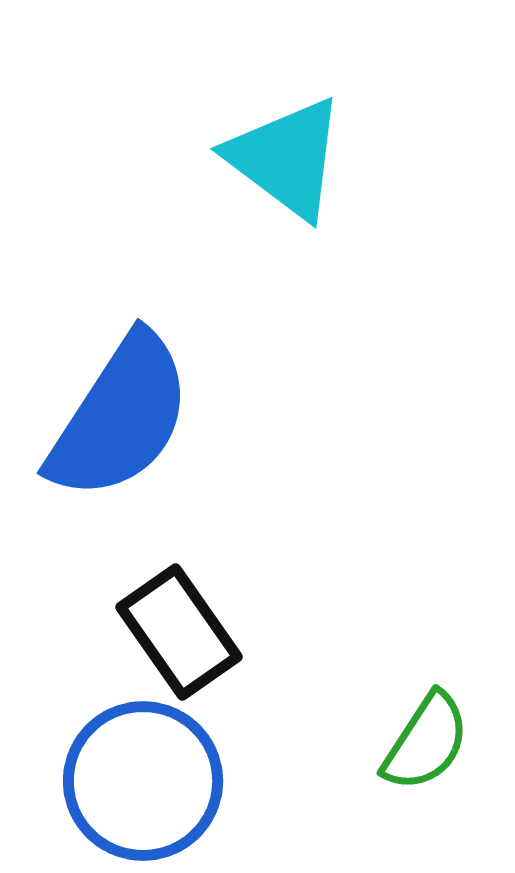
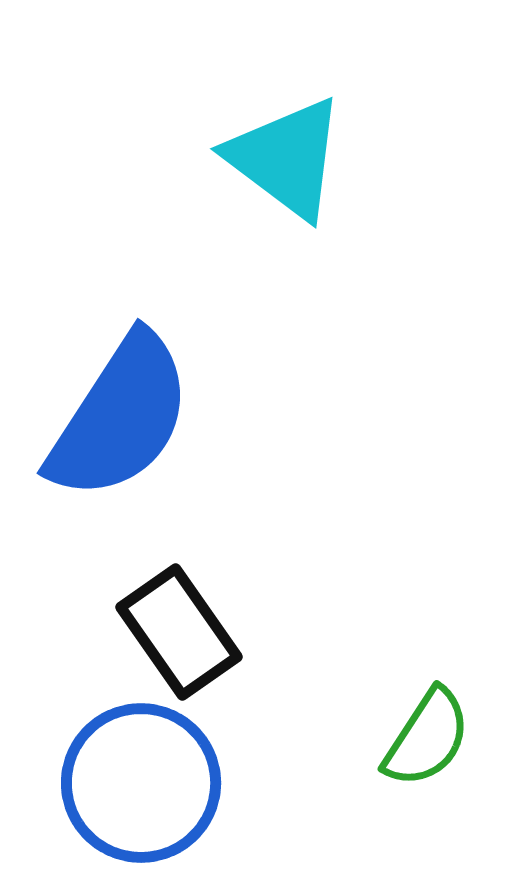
green semicircle: moved 1 px right, 4 px up
blue circle: moved 2 px left, 2 px down
